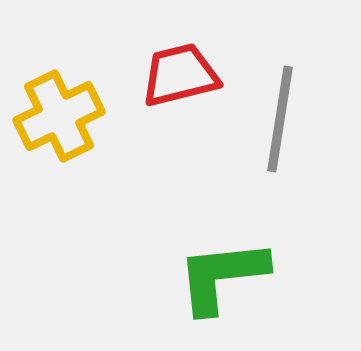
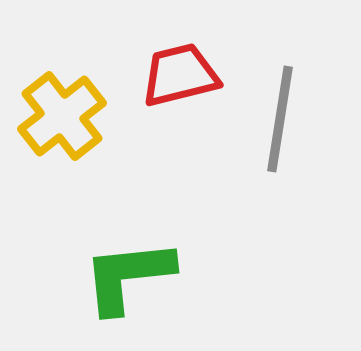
yellow cross: moved 3 px right; rotated 12 degrees counterclockwise
green L-shape: moved 94 px left
